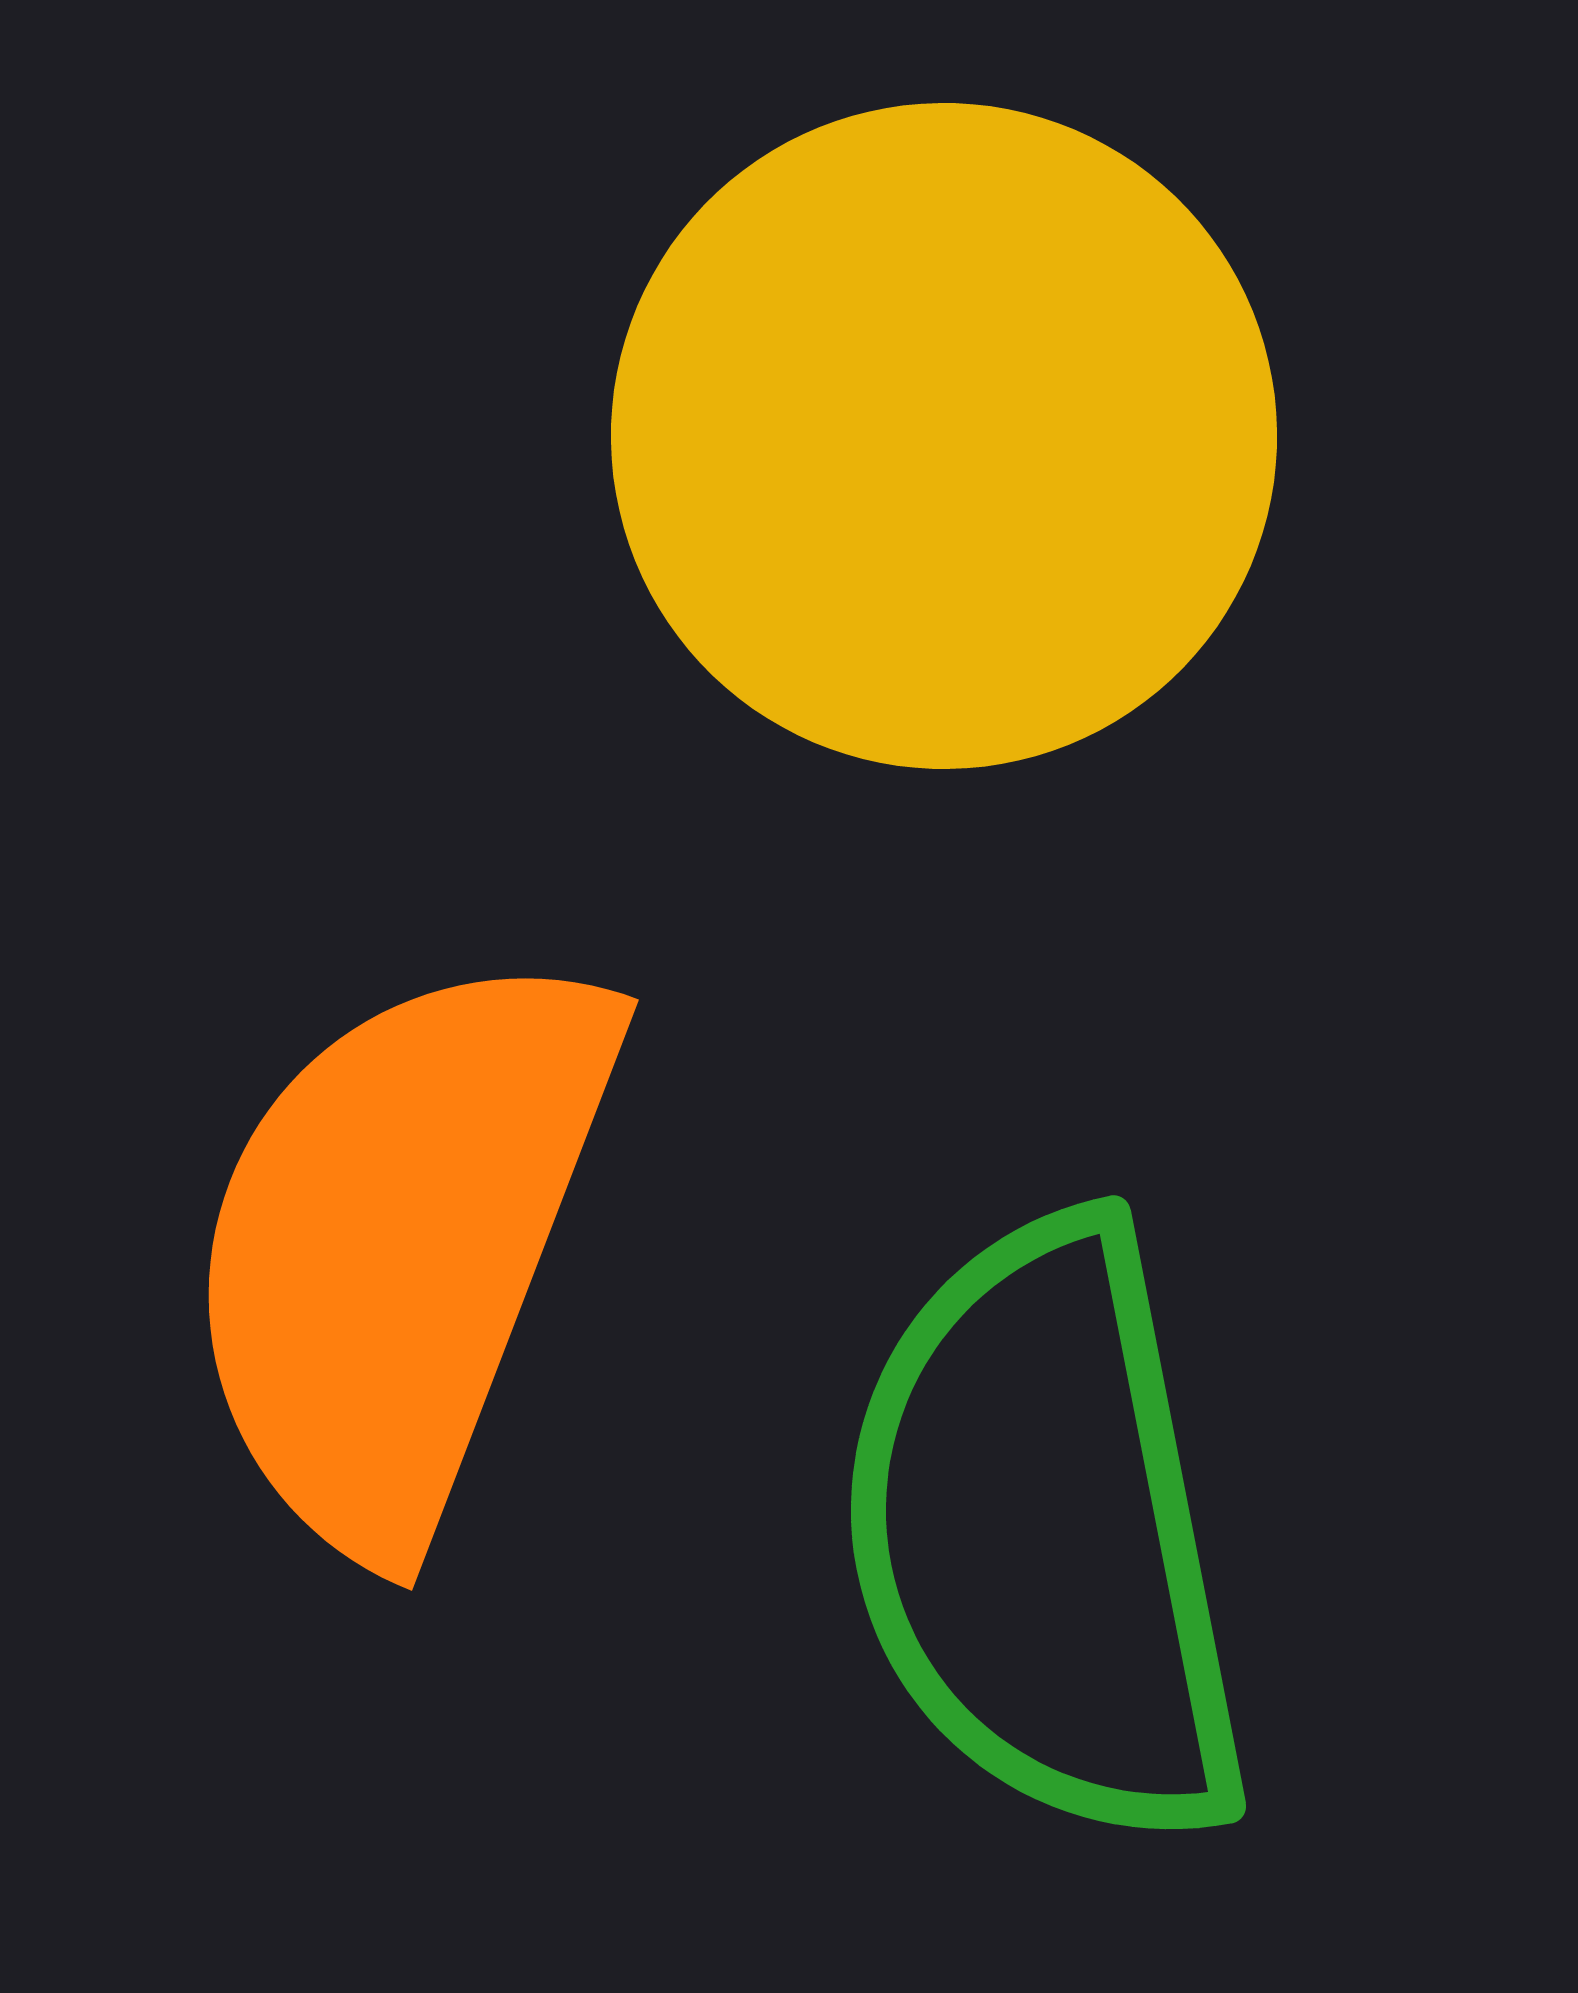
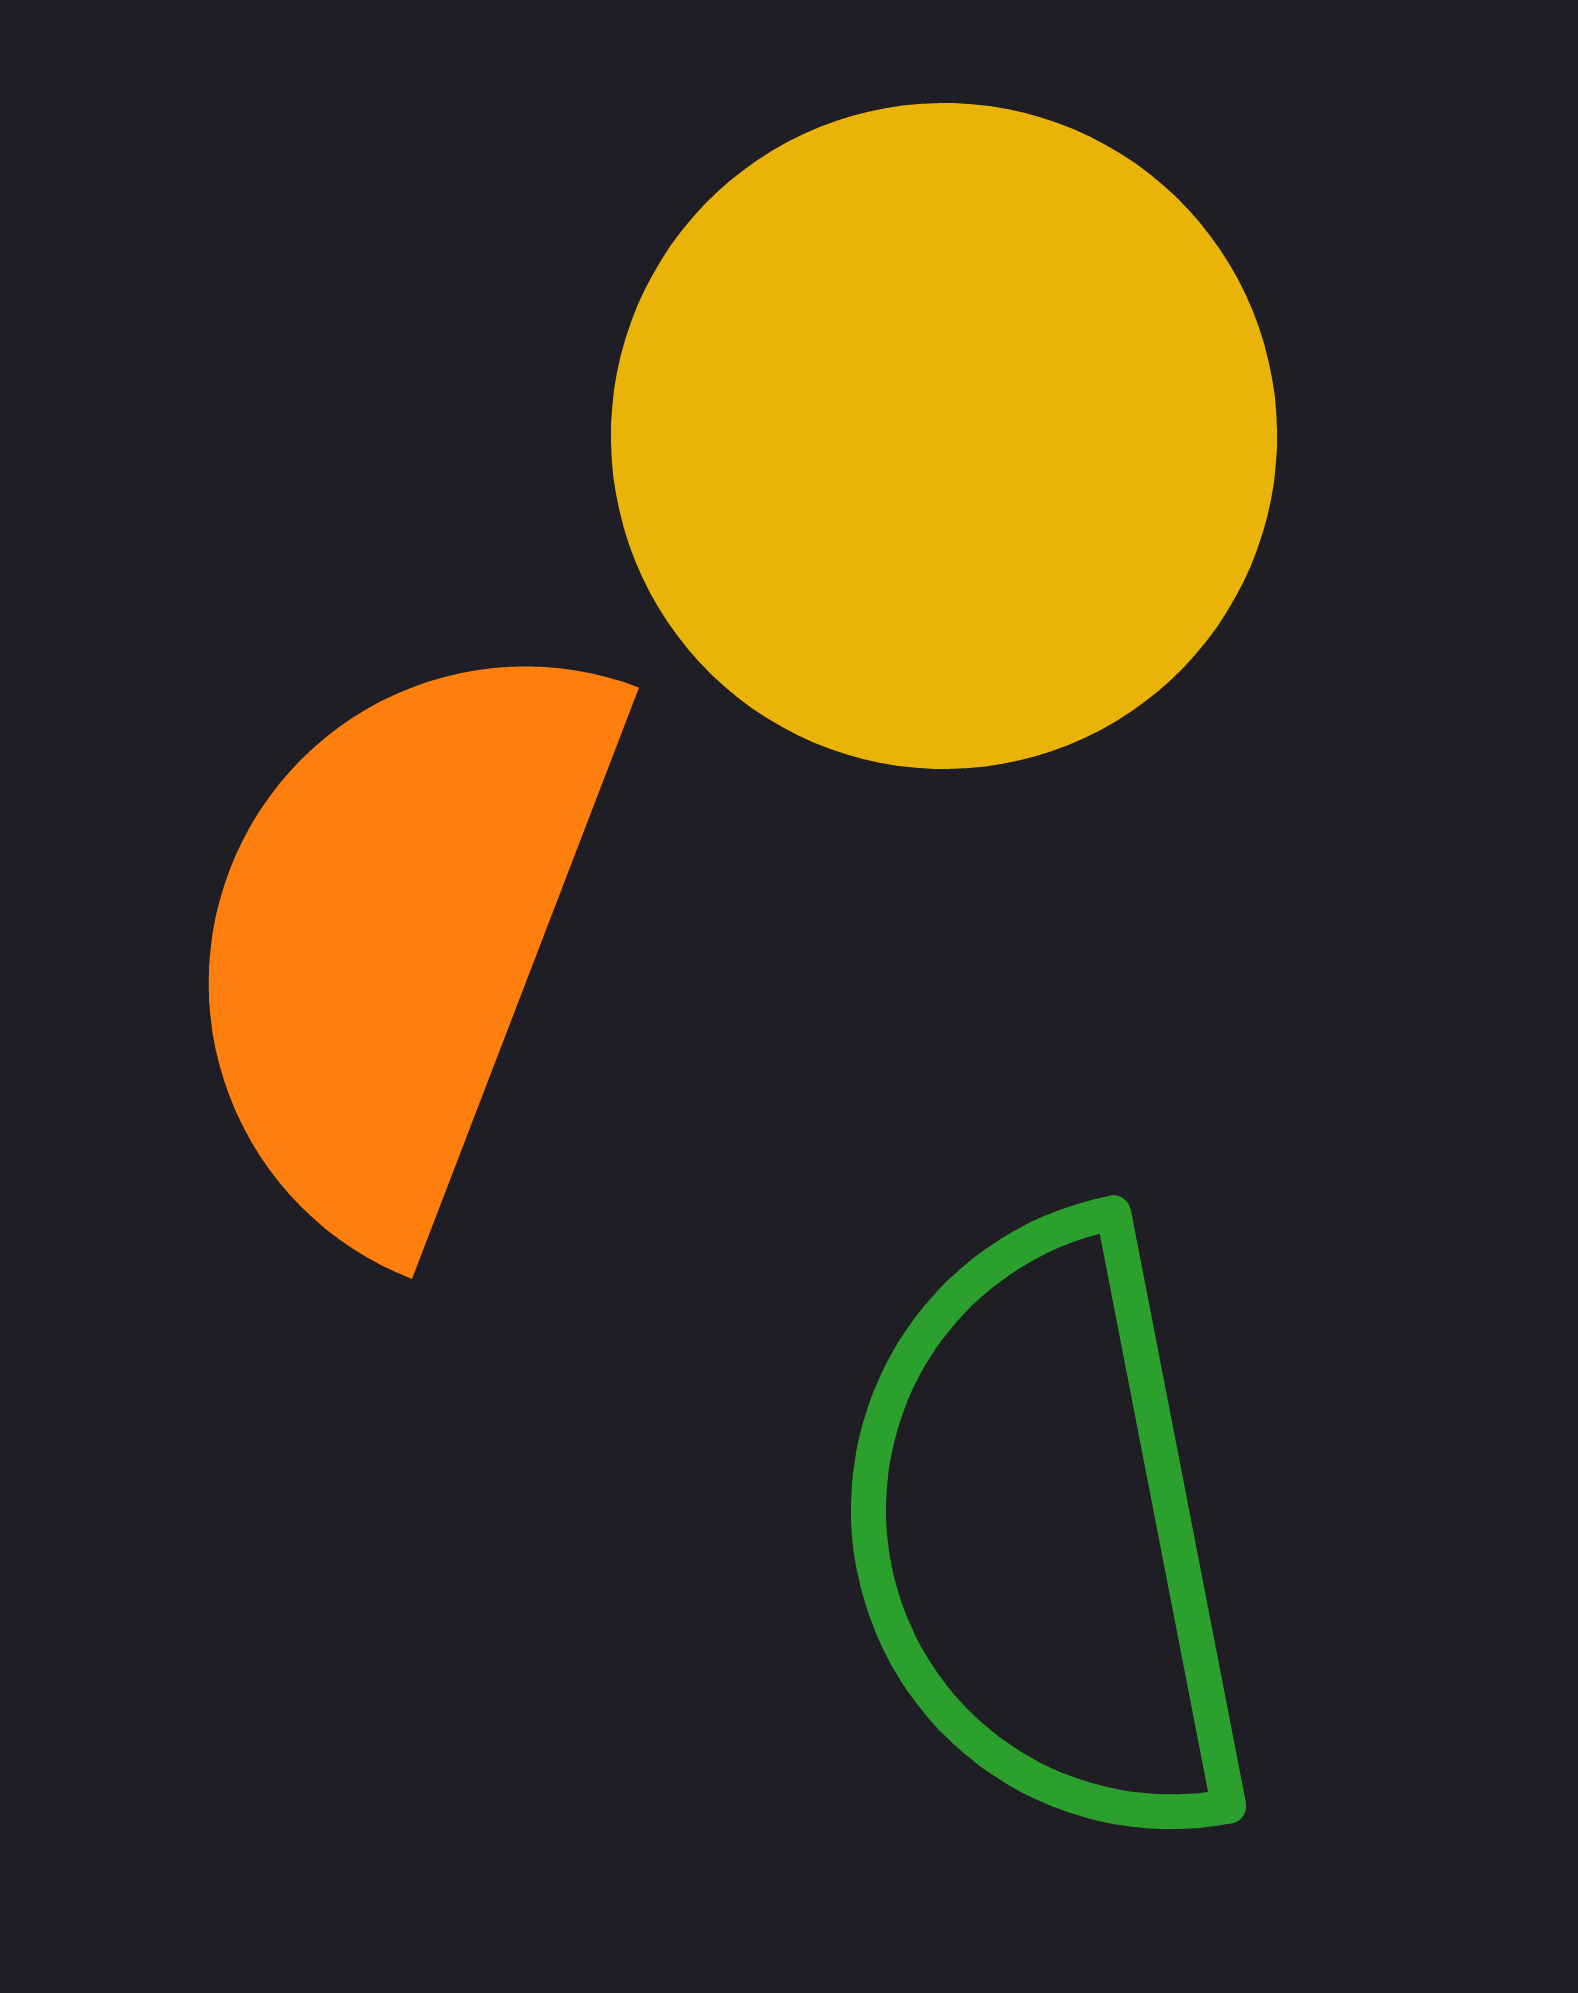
orange semicircle: moved 312 px up
